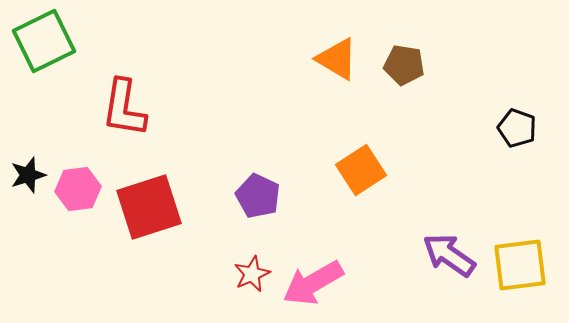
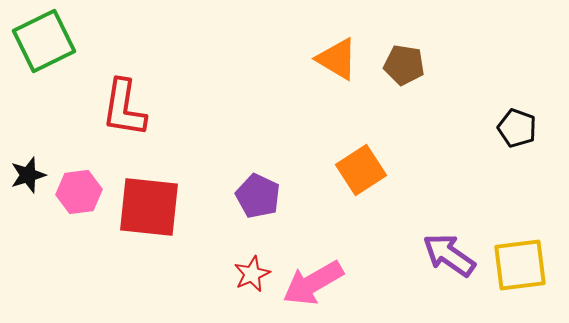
pink hexagon: moved 1 px right, 3 px down
red square: rotated 24 degrees clockwise
